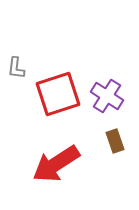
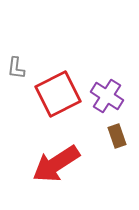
red square: rotated 9 degrees counterclockwise
brown rectangle: moved 2 px right, 5 px up
